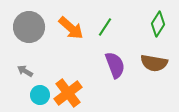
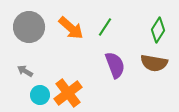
green diamond: moved 6 px down
